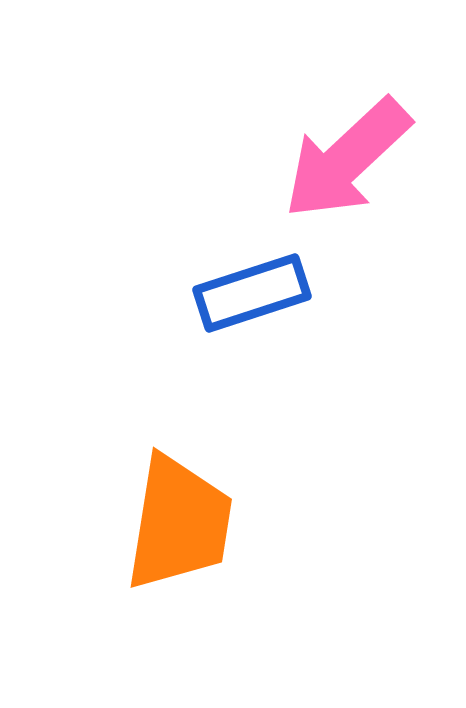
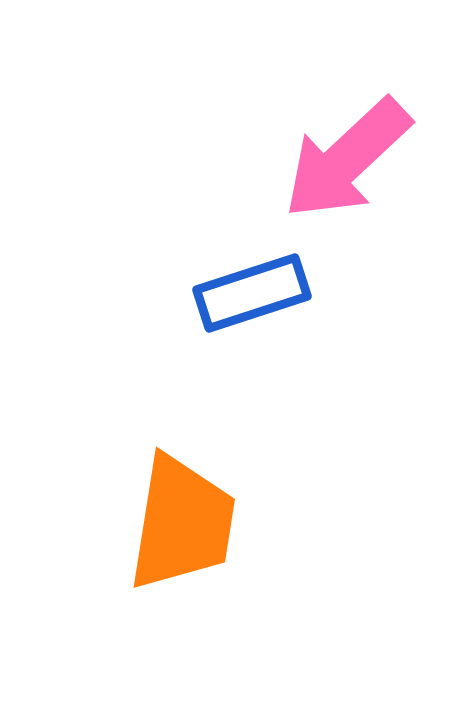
orange trapezoid: moved 3 px right
